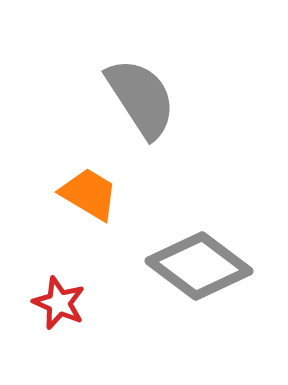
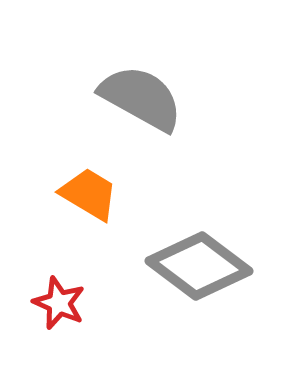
gray semicircle: rotated 28 degrees counterclockwise
